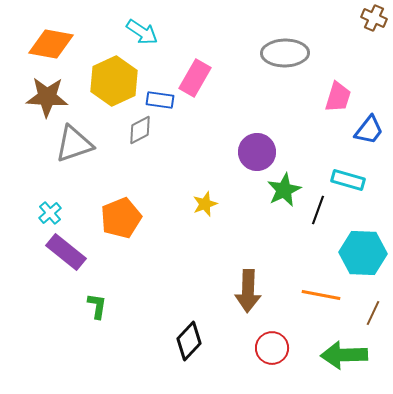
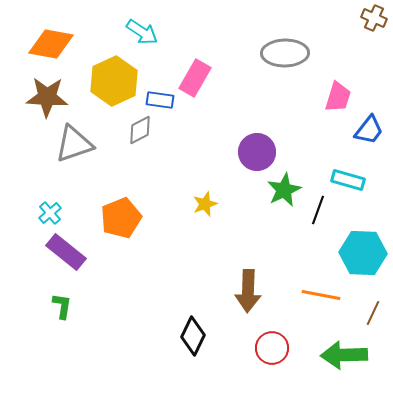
green L-shape: moved 35 px left
black diamond: moved 4 px right, 5 px up; rotated 18 degrees counterclockwise
